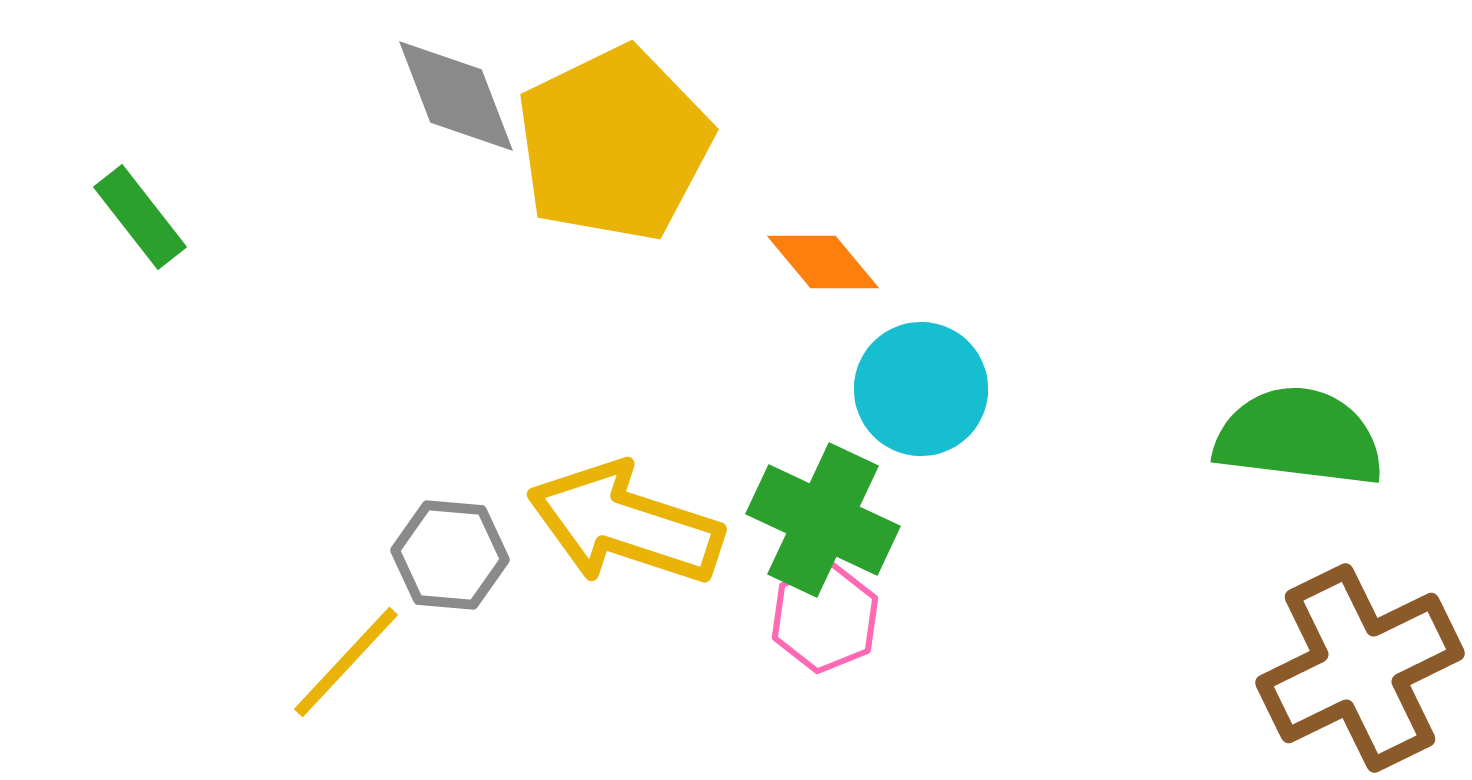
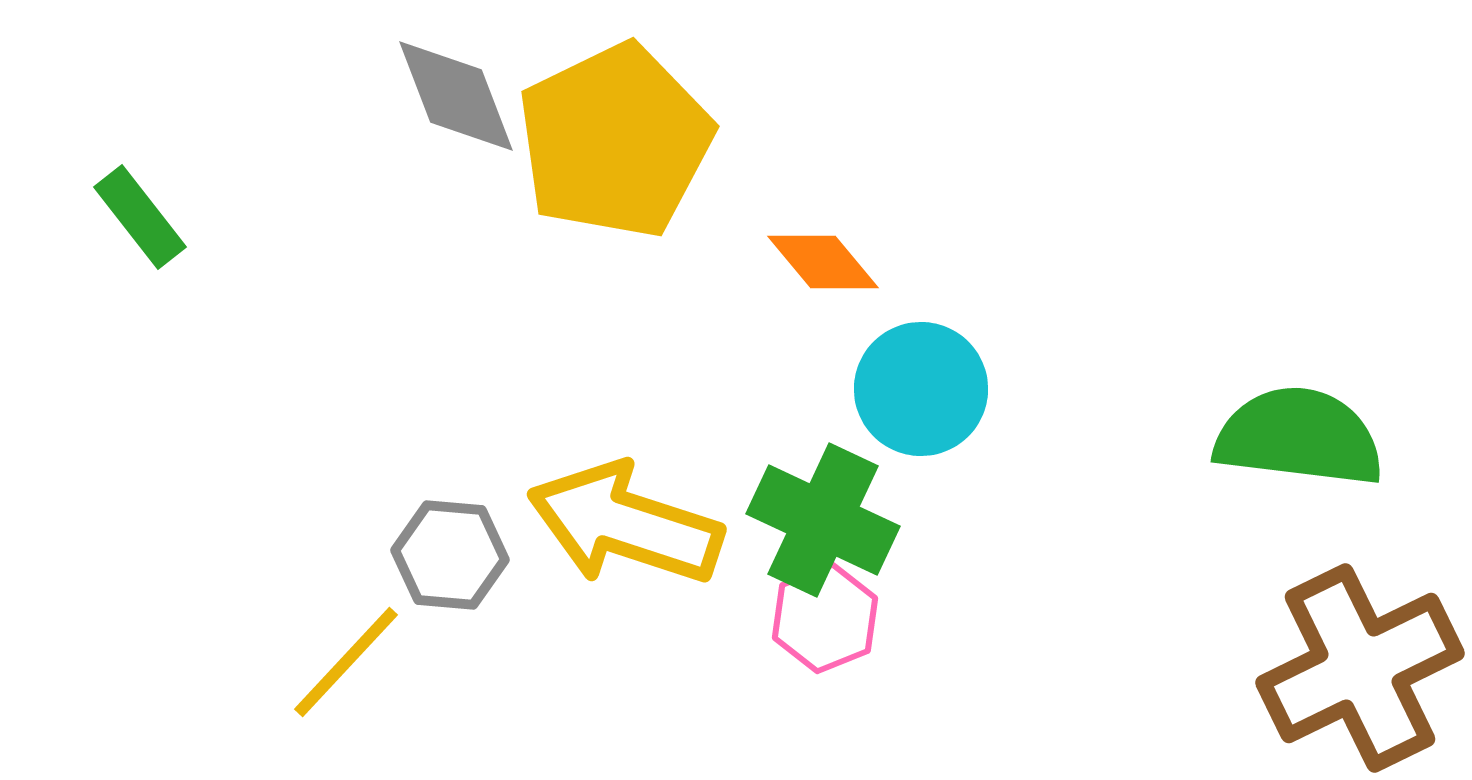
yellow pentagon: moved 1 px right, 3 px up
